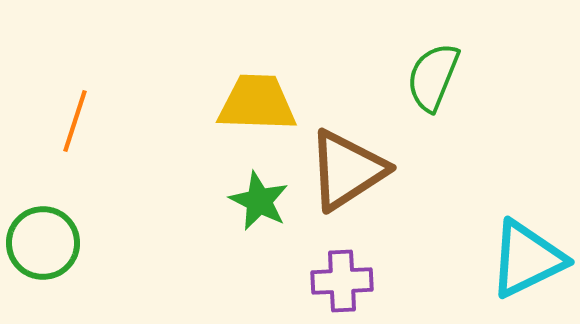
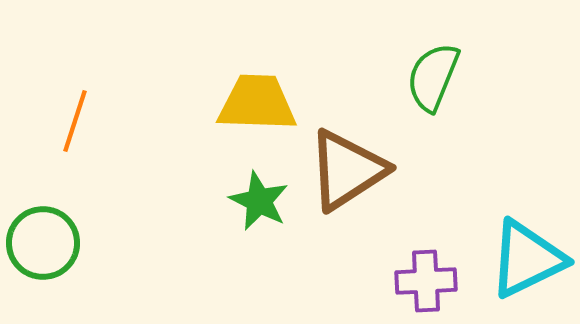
purple cross: moved 84 px right
